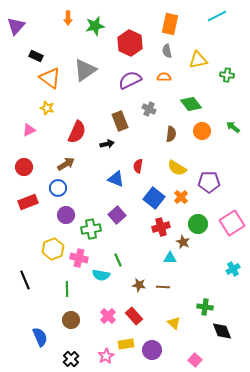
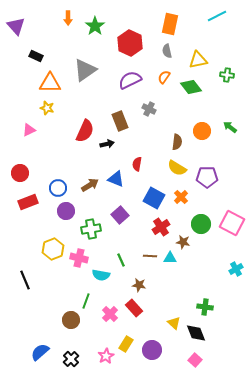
purple triangle at (16, 26): rotated 24 degrees counterclockwise
green star at (95, 26): rotated 24 degrees counterclockwise
orange semicircle at (164, 77): rotated 56 degrees counterclockwise
orange triangle at (50, 78): moved 5 px down; rotated 35 degrees counterclockwise
green diamond at (191, 104): moved 17 px up
green arrow at (233, 127): moved 3 px left
red semicircle at (77, 132): moved 8 px right, 1 px up
brown semicircle at (171, 134): moved 6 px right, 8 px down
brown arrow at (66, 164): moved 24 px right, 21 px down
red semicircle at (138, 166): moved 1 px left, 2 px up
red circle at (24, 167): moved 4 px left, 6 px down
purple pentagon at (209, 182): moved 2 px left, 5 px up
blue square at (154, 198): rotated 10 degrees counterclockwise
purple circle at (66, 215): moved 4 px up
purple square at (117, 215): moved 3 px right
pink square at (232, 223): rotated 30 degrees counterclockwise
green circle at (198, 224): moved 3 px right
red cross at (161, 227): rotated 18 degrees counterclockwise
brown star at (183, 242): rotated 16 degrees counterclockwise
green line at (118, 260): moved 3 px right
cyan cross at (233, 269): moved 3 px right
brown line at (163, 287): moved 13 px left, 31 px up
green line at (67, 289): moved 19 px right, 12 px down; rotated 21 degrees clockwise
pink cross at (108, 316): moved 2 px right, 2 px up
red rectangle at (134, 316): moved 8 px up
black diamond at (222, 331): moved 26 px left, 2 px down
blue semicircle at (40, 337): moved 15 px down; rotated 108 degrees counterclockwise
yellow rectangle at (126, 344): rotated 49 degrees counterclockwise
